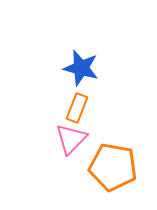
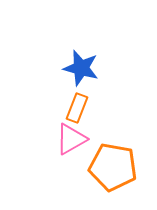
pink triangle: rotated 16 degrees clockwise
